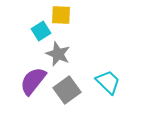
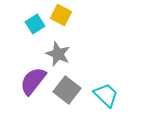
yellow square: rotated 25 degrees clockwise
cyan square: moved 6 px left, 7 px up
cyan trapezoid: moved 2 px left, 13 px down
gray square: rotated 16 degrees counterclockwise
